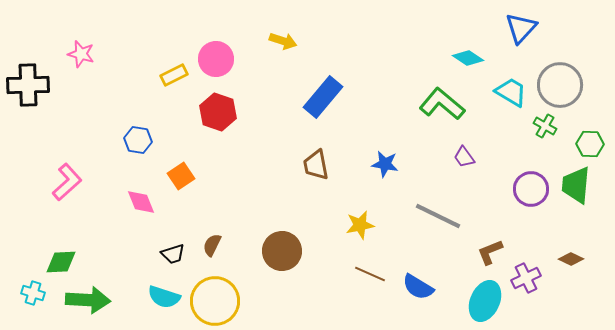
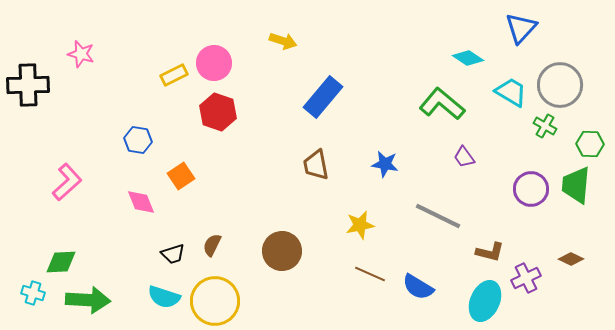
pink circle: moved 2 px left, 4 px down
brown L-shape: rotated 144 degrees counterclockwise
